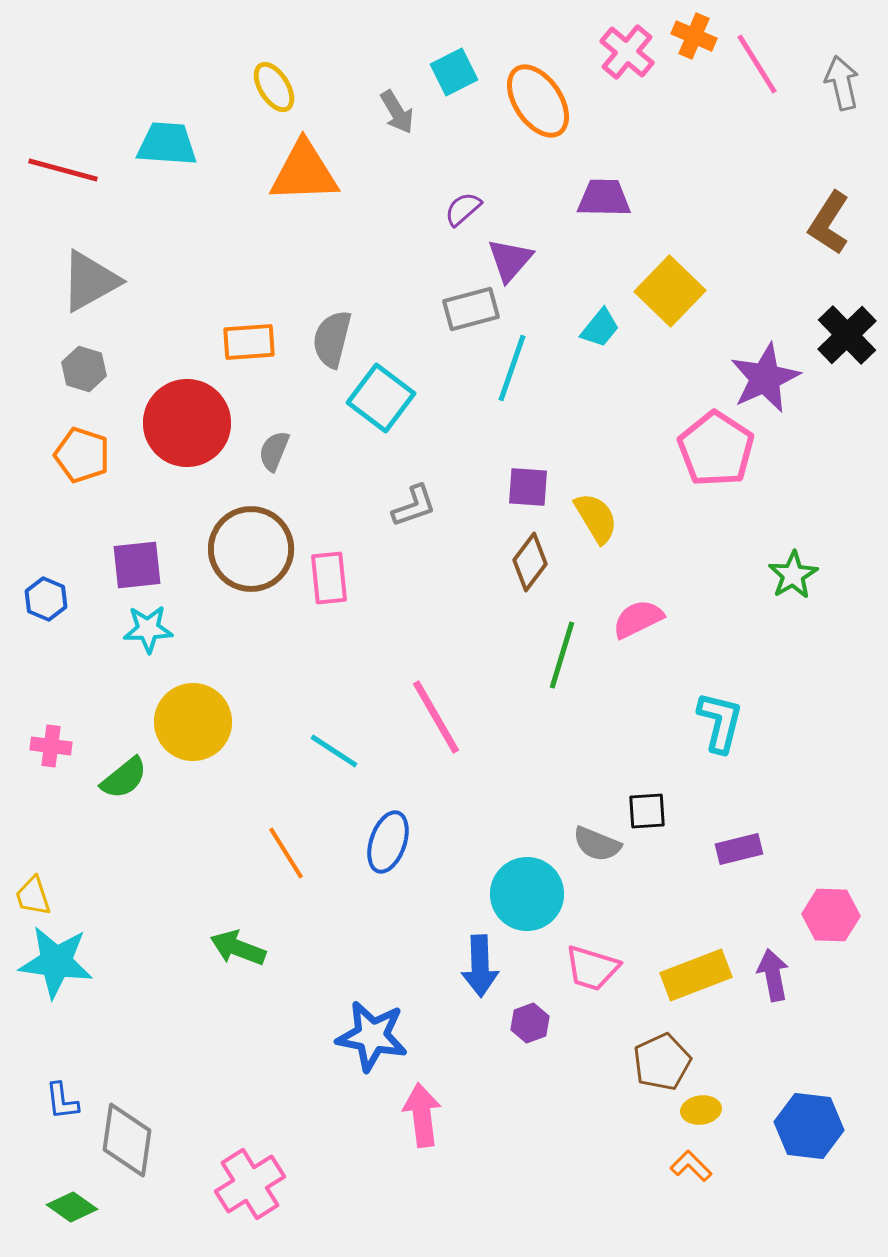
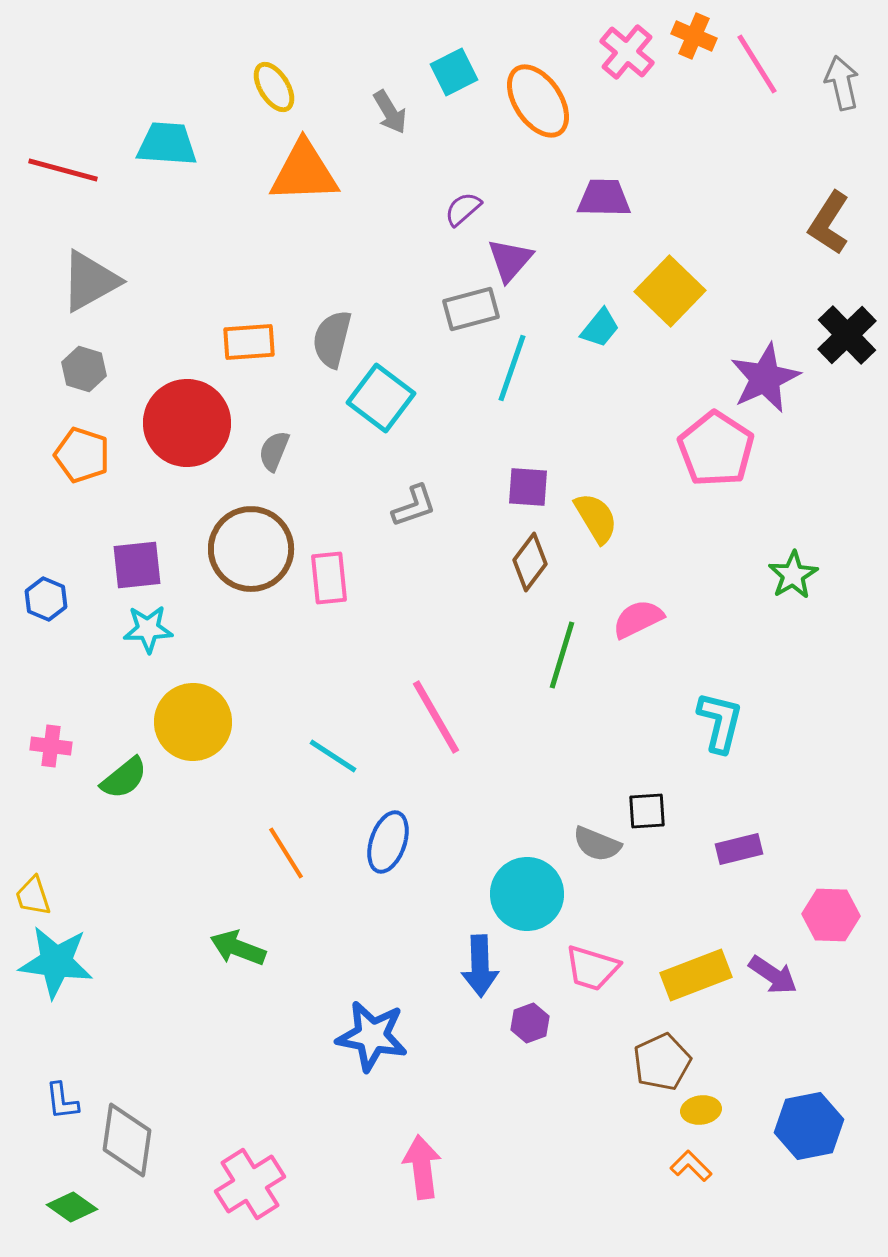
gray arrow at (397, 112): moved 7 px left
cyan line at (334, 751): moved 1 px left, 5 px down
purple arrow at (773, 975): rotated 135 degrees clockwise
pink arrow at (422, 1115): moved 52 px down
blue hexagon at (809, 1126): rotated 18 degrees counterclockwise
